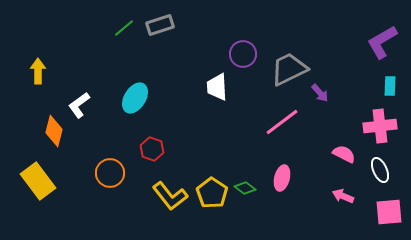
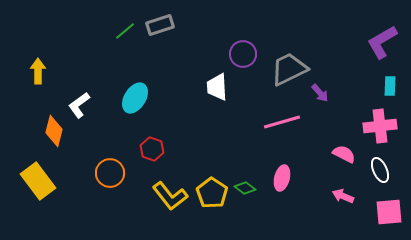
green line: moved 1 px right, 3 px down
pink line: rotated 21 degrees clockwise
